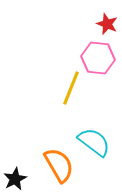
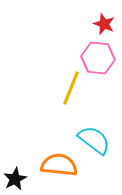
red star: moved 3 px left
cyan semicircle: moved 2 px up
orange semicircle: rotated 54 degrees counterclockwise
